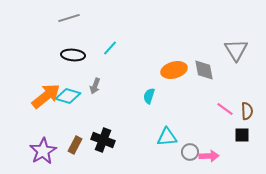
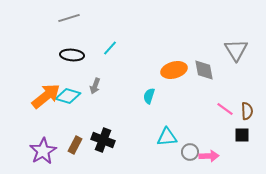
black ellipse: moved 1 px left
